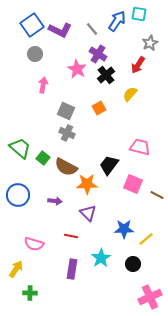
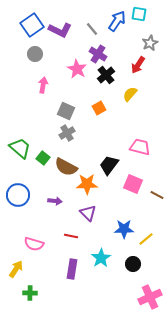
gray cross: rotated 35 degrees clockwise
